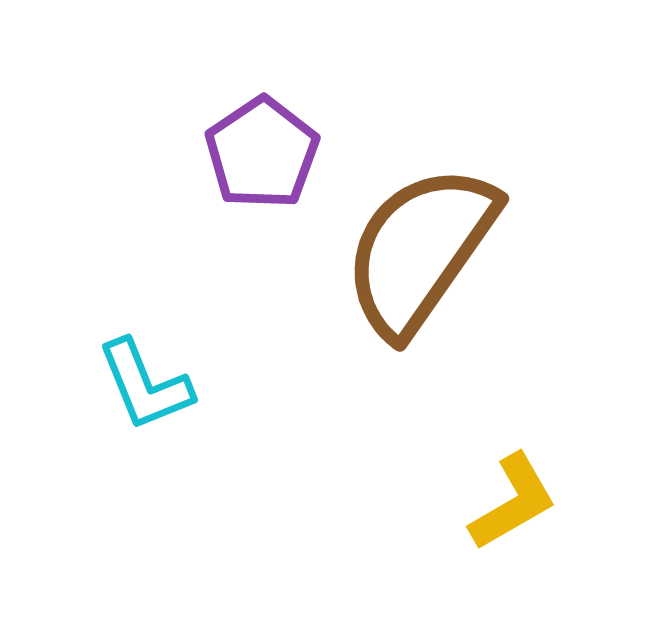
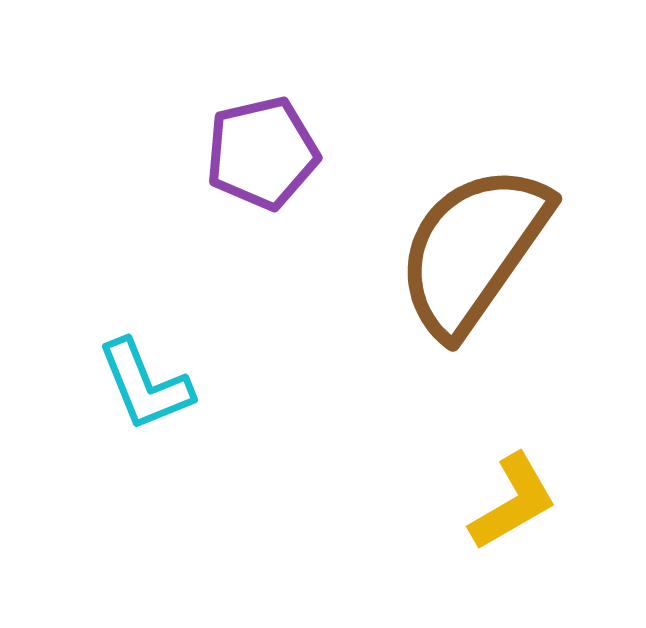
purple pentagon: rotated 21 degrees clockwise
brown semicircle: moved 53 px right
